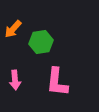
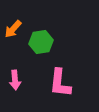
pink L-shape: moved 3 px right, 1 px down
